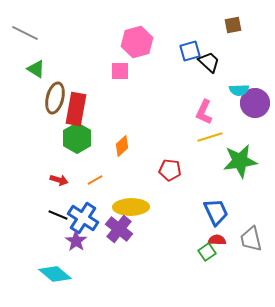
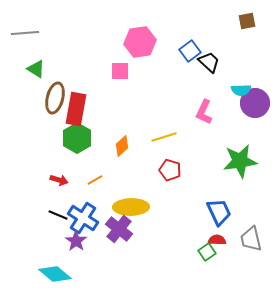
brown square: moved 14 px right, 4 px up
gray line: rotated 32 degrees counterclockwise
pink hexagon: moved 3 px right; rotated 8 degrees clockwise
blue square: rotated 20 degrees counterclockwise
cyan semicircle: moved 2 px right
yellow line: moved 46 px left
red pentagon: rotated 10 degrees clockwise
blue trapezoid: moved 3 px right
